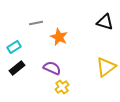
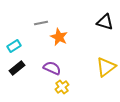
gray line: moved 5 px right
cyan rectangle: moved 1 px up
